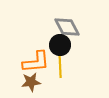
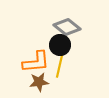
gray diamond: rotated 24 degrees counterclockwise
yellow line: rotated 16 degrees clockwise
brown star: moved 8 px right
